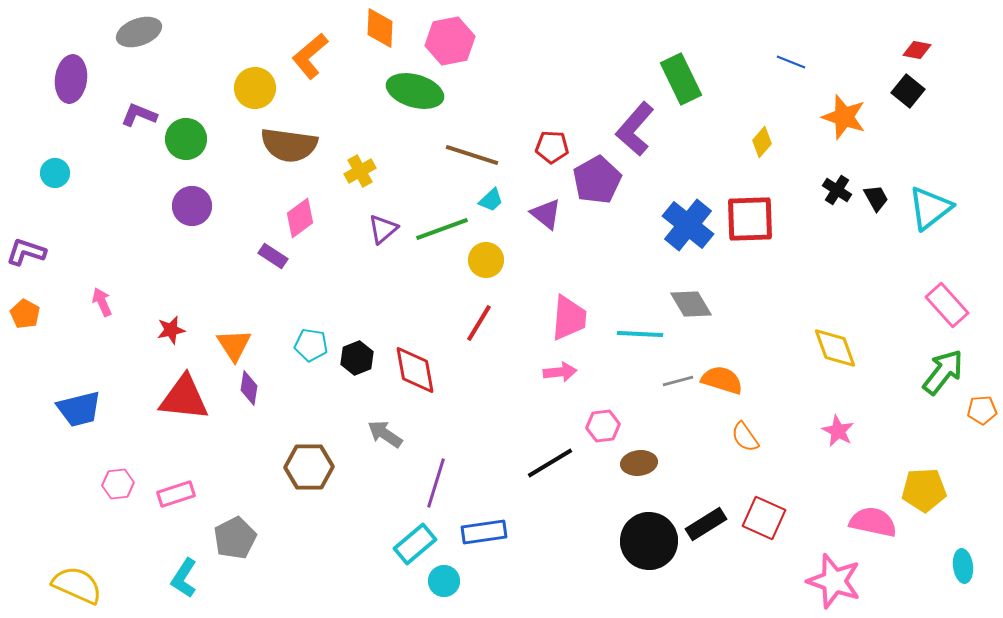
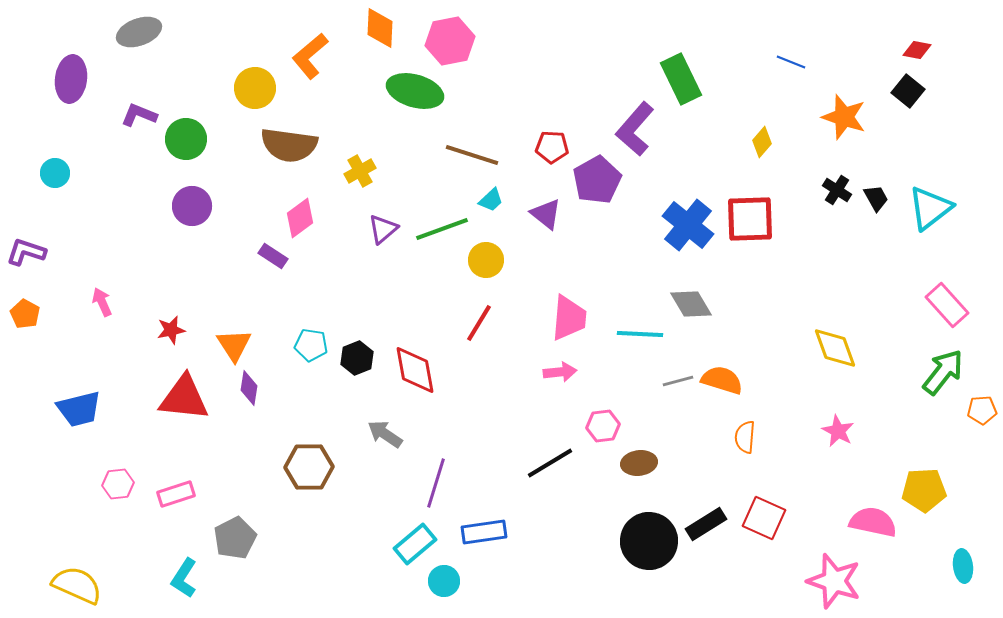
orange semicircle at (745, 437): rotated 40 degrees clockwise
